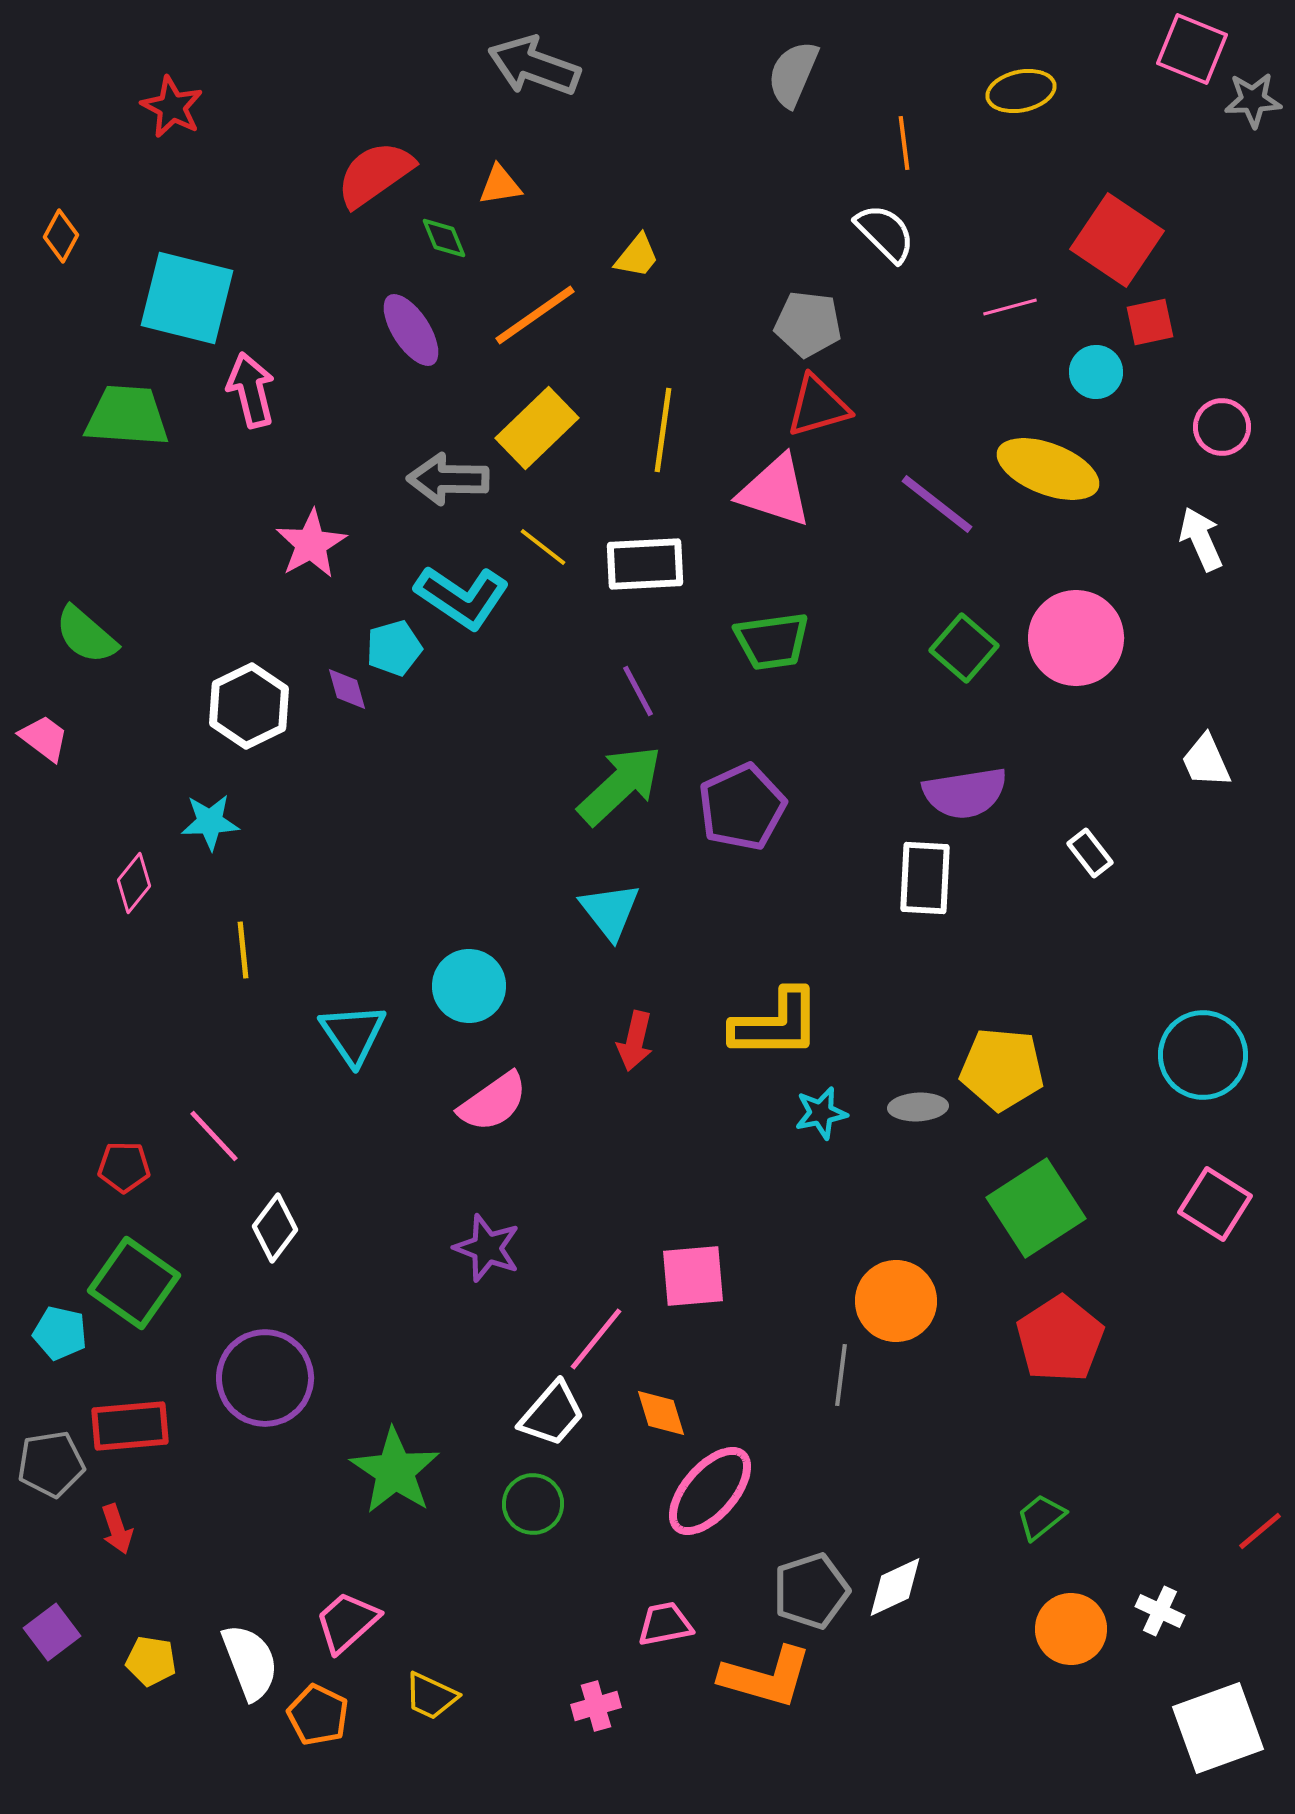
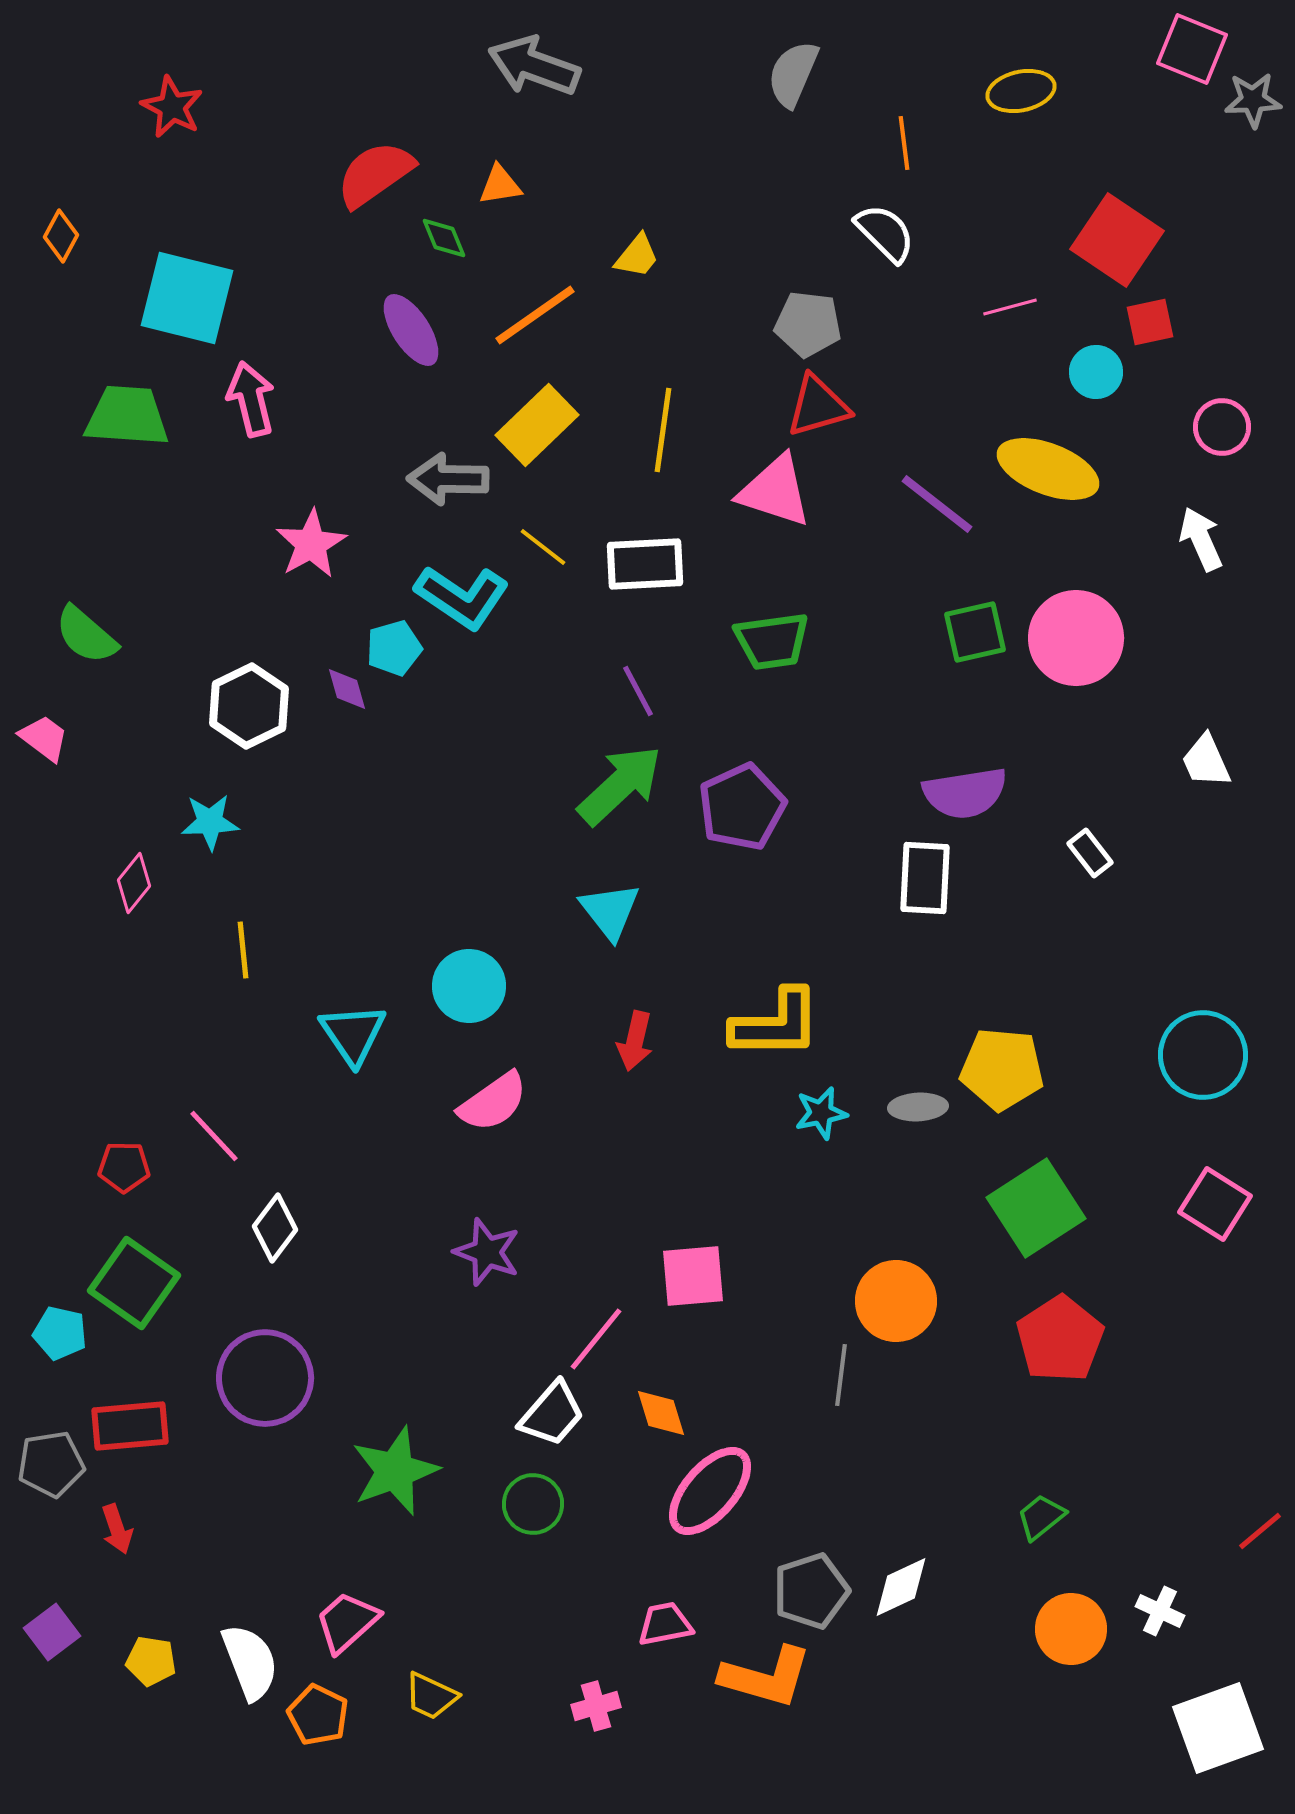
pink arrow at (251, 390): moved 9 px down
yellow rectangle at (537, 428): moved 3 px up
green square at (964, 648): moved 11 px right, 16 px up; rotated 36 degrees clockwise
purple star at (487, 1248): moved 4 px down
green star at (395, 1471): rotated 18 degrees clockwise
white diamond at (895, 1587): moved 6 px right
